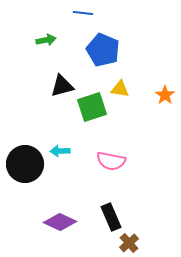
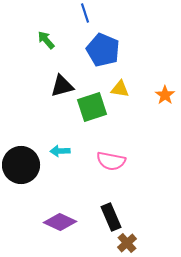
blue line: moved 2 px right; rotated 66 degrees clockwise
green arrow: rotated 120 degrees counterclockwise
black circle: moved 4 px left, 1 px down
brown cross: moved 2 px left
